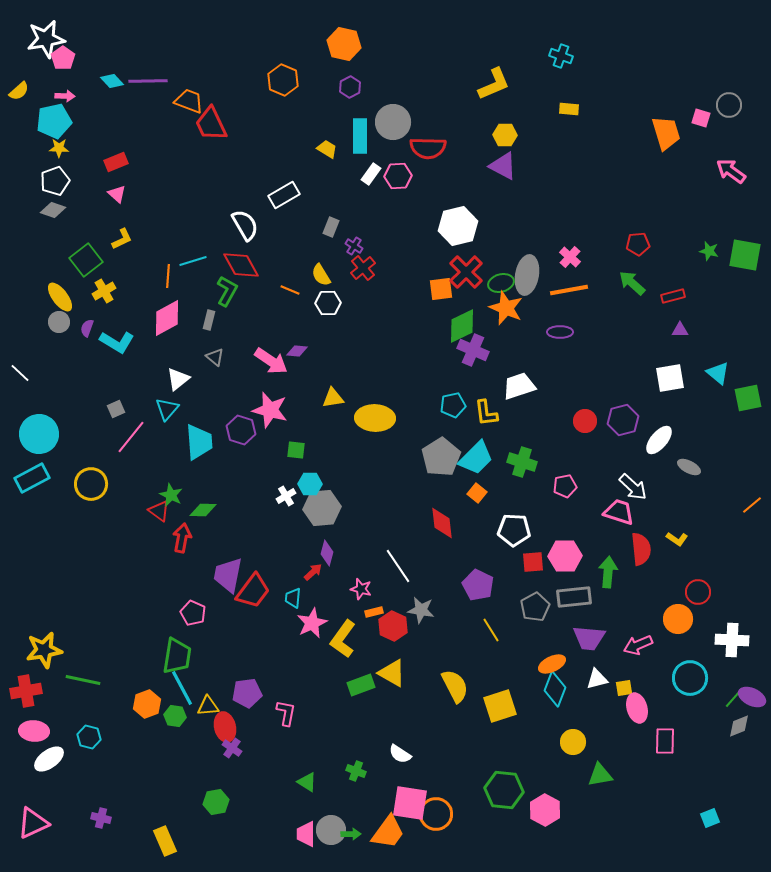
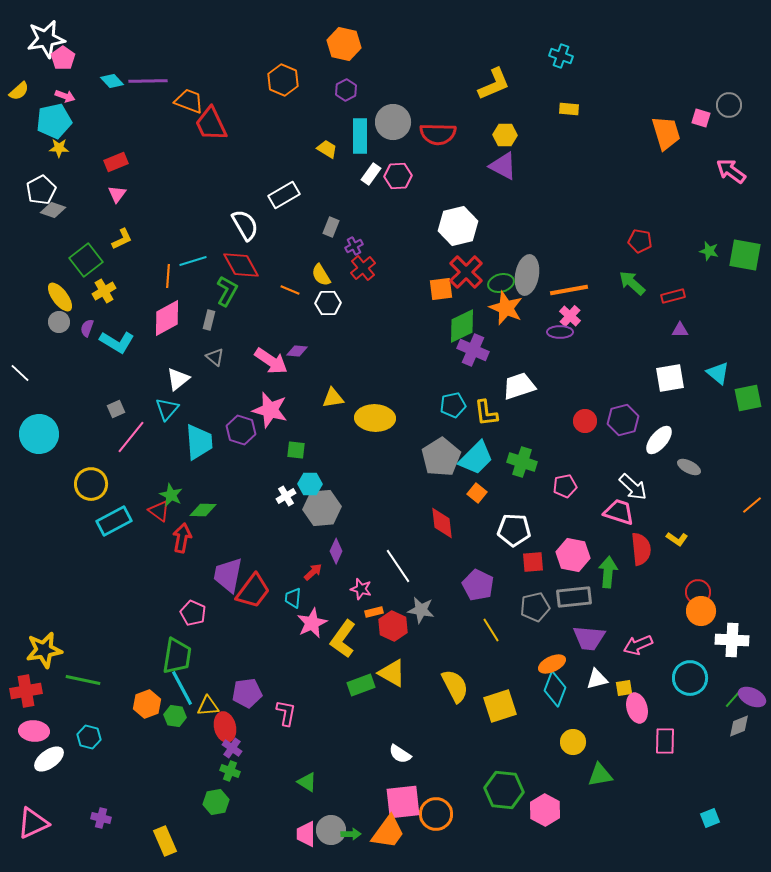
purple hexagon at (350, 87): moved 4 px left, 3 px down
pink arrow at (65, 96): rotated 18 degrees clockwise
red semicircle at (428, 148): moved 10 px right, 14 px up
white pentagon at (55, 181): moved 14 px left, 9 px down; rotated 8 degrees counterclockwise
pink triangle at (117, 194): rotated 24 degrees clockwise
red pentagon at (638, 244): moved 2 px right, 3 px up; rotated 15 degrees clockwise
purple cross at (354, 246): rotated 30 degrees clockwise
pink cross at (570, 257): moved 59 px down
cyan rectangle at (32, 478): moved 82 px right, 43 px down
purple diamond at (327, 553): moved 9 px right, 2 px up; rotated 10 degrees clockwise
pink hexagon at (565, 556): moved 8 px right, 1 px up; rotated 12 degrees clockwise
gray pentagon at (535, 607): rotated 16 degrees clockwise
orange circle at (678, 619): moved 23 px right, 8 px up
green cross at (356, 771): moved 126 px left
pink square at (410, 803): moved 7 px left, 1 px up; rotated 15 degrees counterclockwise
